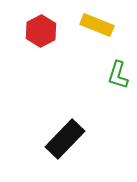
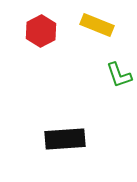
green L-shape: moved 1 px right; rotated 36 degrees counterclockwise
black rectangle: rotated 42 degrees clockwise
